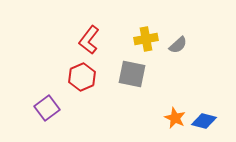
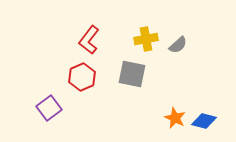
purple square: moved 2 px right
